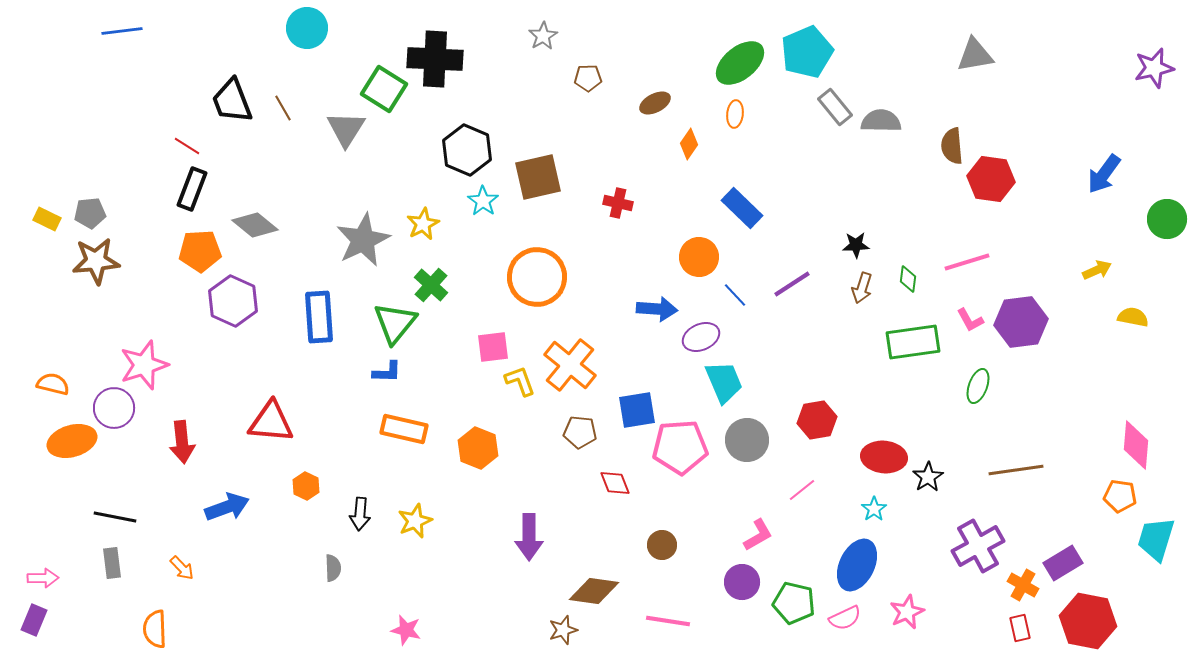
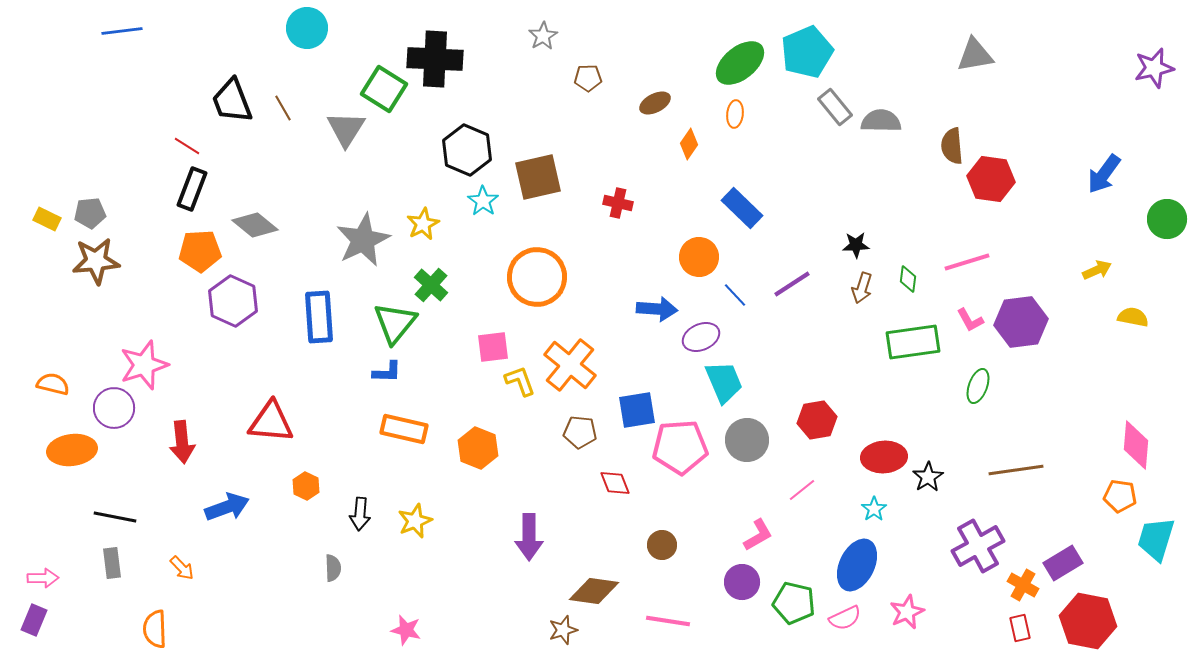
orange ellipse at (72, 441): moved 9 px down; rotated 9 degrees clockwise
red ellipse at (884, 457): rotated 9 degrees counterclockwise
